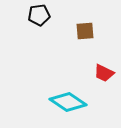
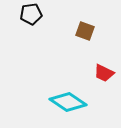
black pentagon: moved 8 px left, 1 px up
brown square: rotated 24 degrees clockwise
